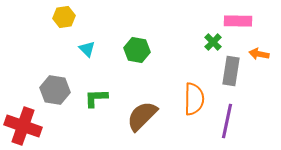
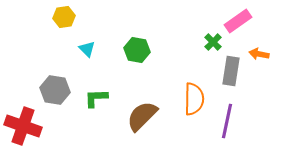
pink rectangle: rotated 36 degrees counterclockwise
